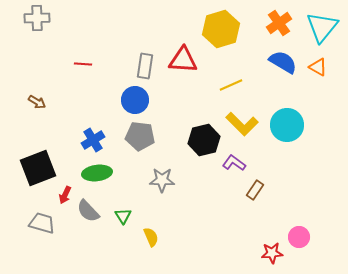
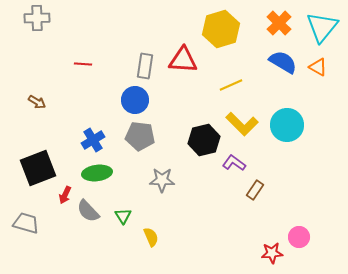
orange cross: rotated 10 degrees counterclockwise
gray trapezoid: moved 16 px left
